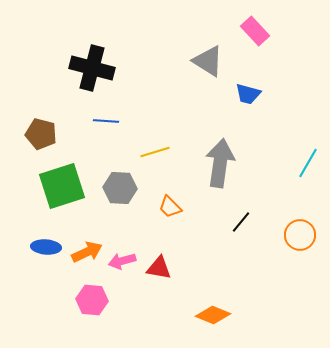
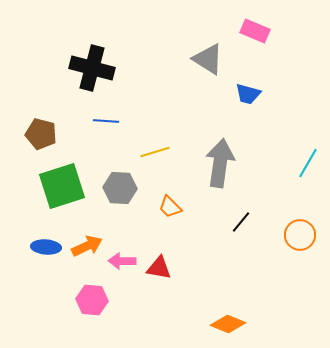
pink rectangle: rotated 24 degrees counterclockwise
gray triangle: moved 2 px up
orange arrow: moved 6 px up
pink arrow: rotated 16 degrees clockwise
orange diamond: moved 15 px right, 9 px down
